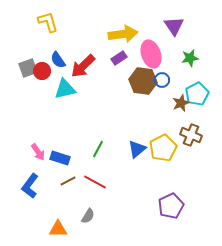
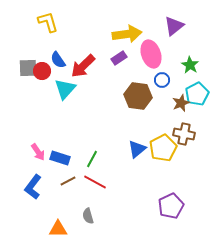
purple triangle: rotated 25 degrees clockwise
yellow arrow: moved 4 px right
green star: moved 7 px down; rotated 30 degrees counterclockwise
gray square: rotated 18 degrees clockwise
brown hexagon: moved 5 px left, 15 px down
cyan triangle: rotated 35 degrees counterclockwise
brown cross: moved 7 px left, 1 px up; rotated 10 degrees counterclockwise
green line: moved 6 px left, 10 px down
blue L-shape: moved 3 px right, 1 px down
gray semicircle: rotated 133 degrees clockwise
